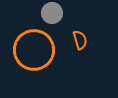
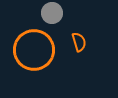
orange semicircle: moved 1 px left, 2 px down
